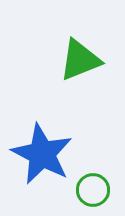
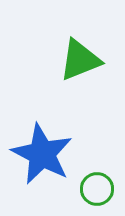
green circle: moved 4 px right, 1 px up
